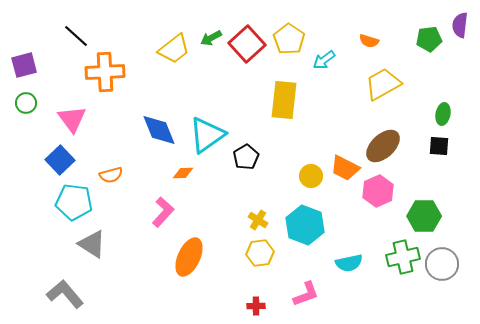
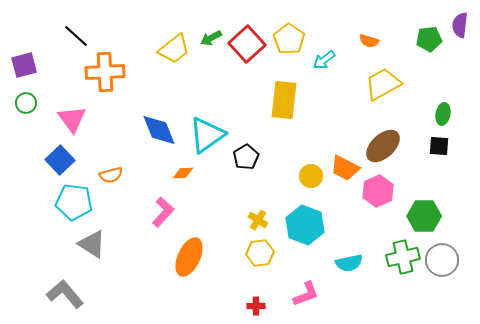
gray circle at (442, 264): moved 4 px up
